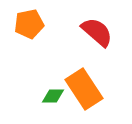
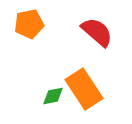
green diamond: rotated 10 degrees counterclockwise
